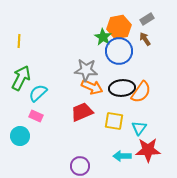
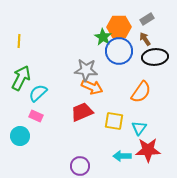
orange hexagon: rotated 10 degrees clockwise
black ellipse: moved 33 px right, 31 px up
